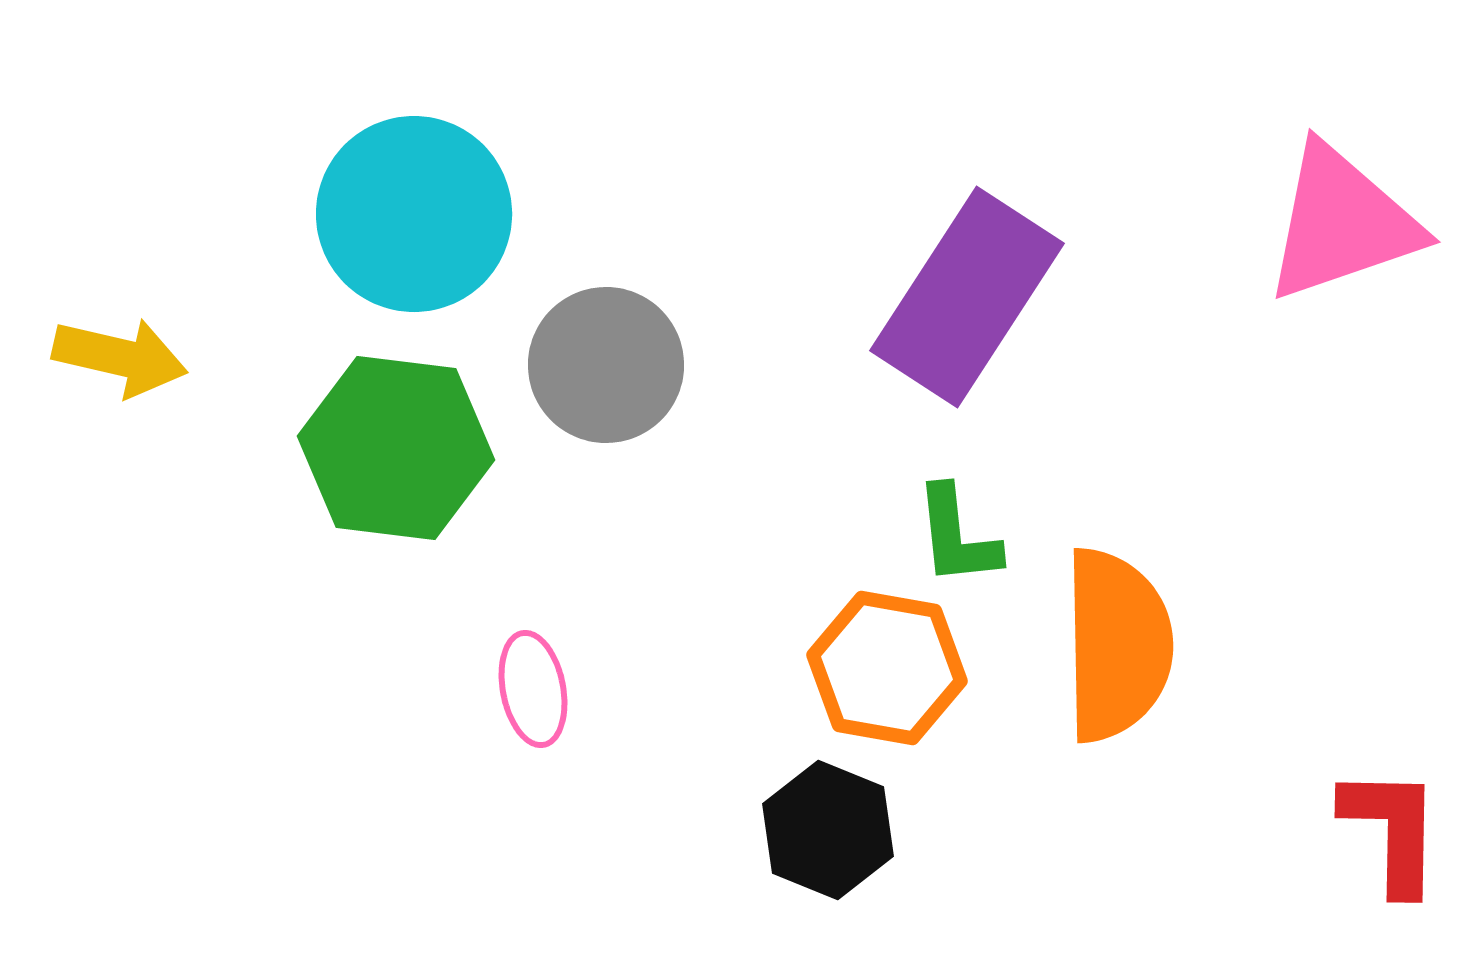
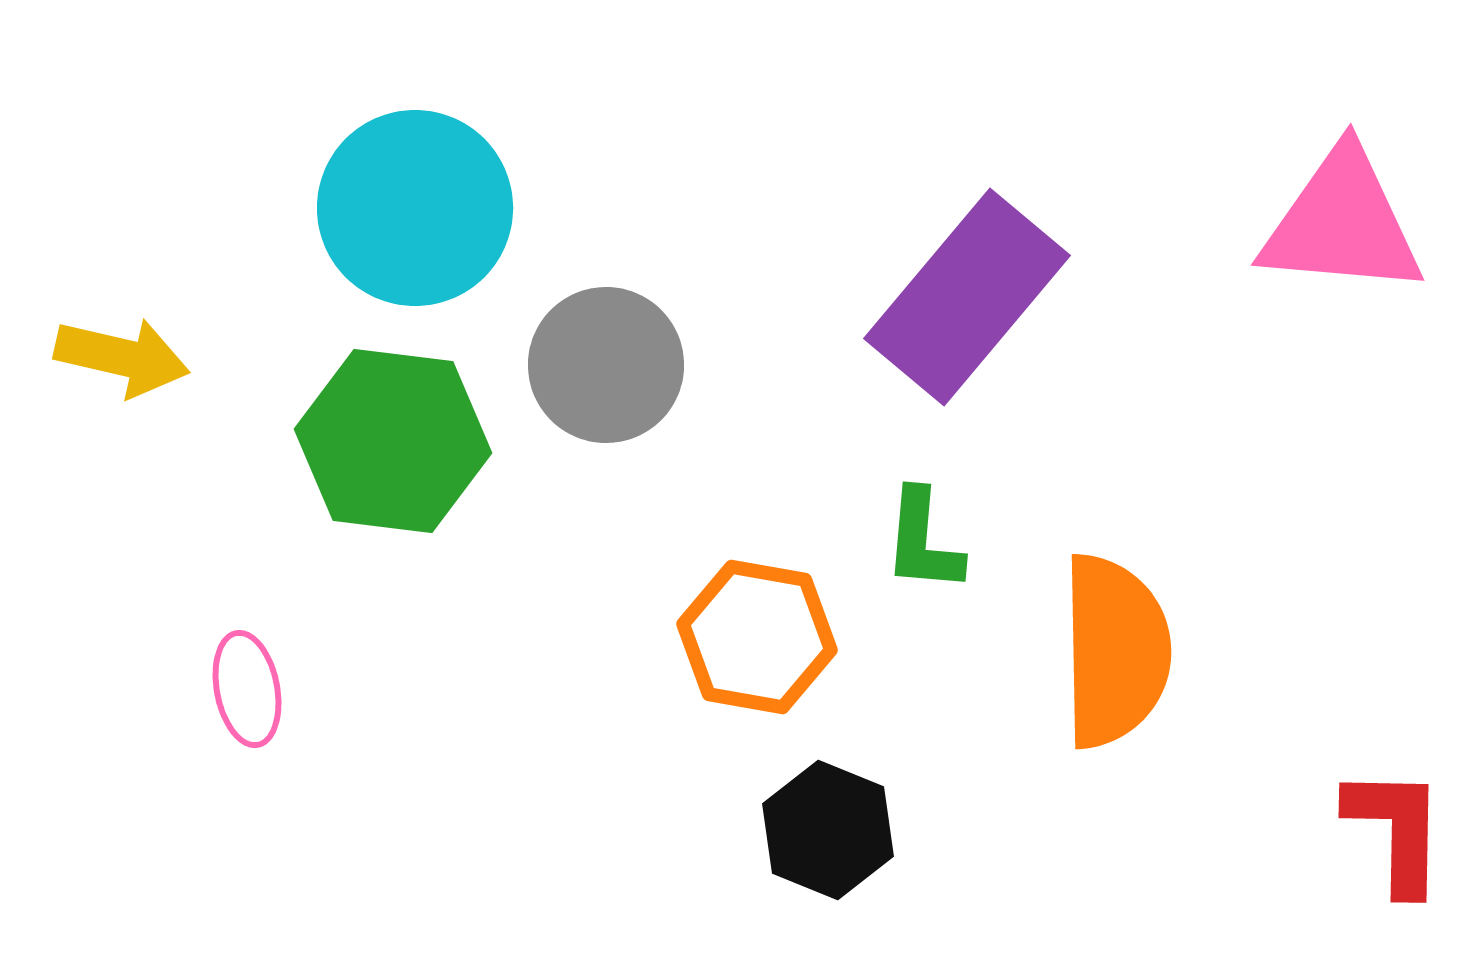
cyan circle: moved 1 px right, 6 px up
pink triangle: rotated 24 degrees clockwise
purple rectangle: rotated 7 degrees clockwise
yellow arrow: moved 2 px right
green hexagon: moved 3 px left, 7 px up
green L-shape: moved 34 px left, 5 px down; rotated 11 degrees clockwise
orange semicircle: moved 2 px left, 6 px down
orange hexagon: moved 130 px left, 31 px up
pink ellipse: moved 286 px left
red L-shape: moved 4 px right
